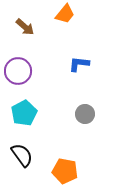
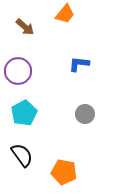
orange pentagon: moved 1 px left, 1 px down
